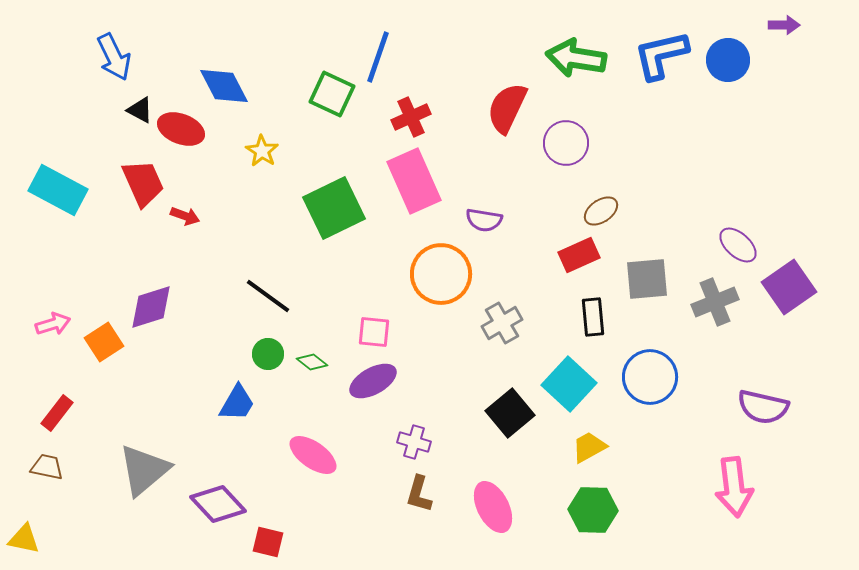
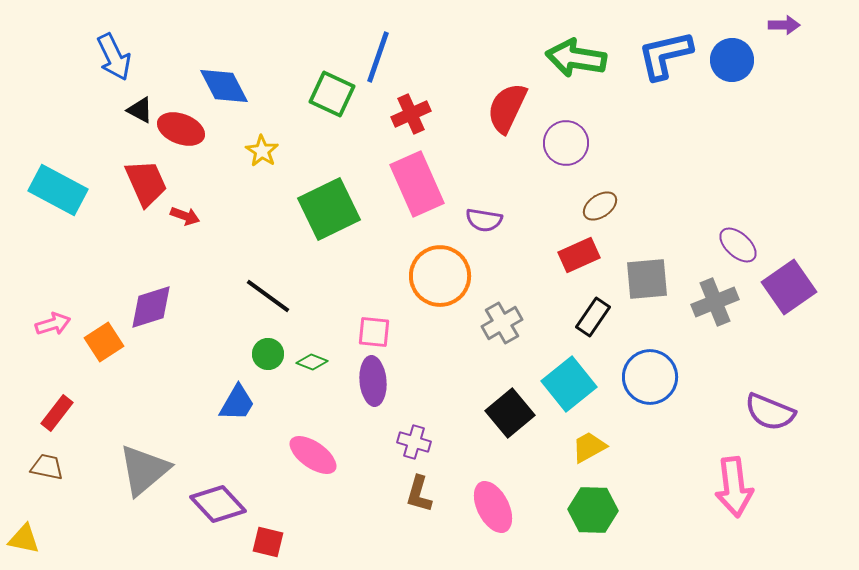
blue L-shape at (661, 55): moved 4 px right
blue circle at (728, 60): moved 4 px right
red cross at (411, 117): moved 3 px up
pink rectangle at (414, 181): moved 3 px right, 3 px down
red trapezoid at (143, 183): moved 3 px right
green square at (334, 208): moved 5 px left, 1 px down
brown ellipse at (601, 211): moved 1 px left, 5 px up
orange circle at (441, 274): moved 1 px left, 2 px down
black rectangle at (593, 317): rotated 39 degrees clockwise
green diamond at (312, 362): rotated 16 degrees counterclockwise
purple ellipse at (373, 381): rotated 66 degrees counterclockwise
cyan square at (569, 384): rotated 8 degrees clockwise
purple semicircle at (763, 407): moved 7 px right, 5 px down; rotated 9 degrees clockwise
